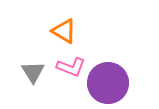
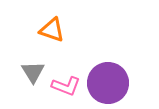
orange triangle: moved 12 px left, 1 px up; rotated 12 degrees counterclockwise
pink L-shape: moved 5 px left, 19 px down
